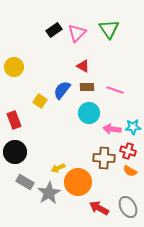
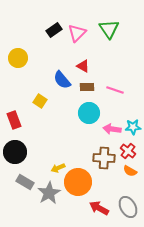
yellow circle: moved 4 px right, 9 px up
blue semicircle: moved 10 px up; rotated 78 degrees counterclockwise
red cross: rotated 21 degrees clockwise
